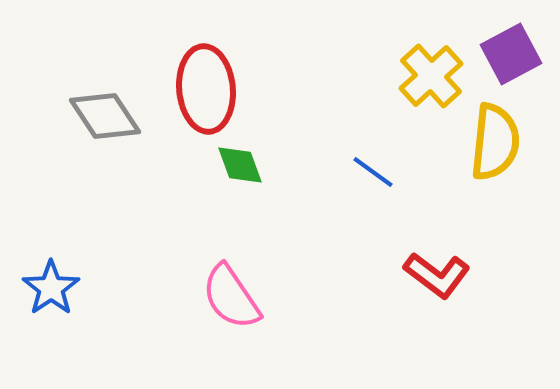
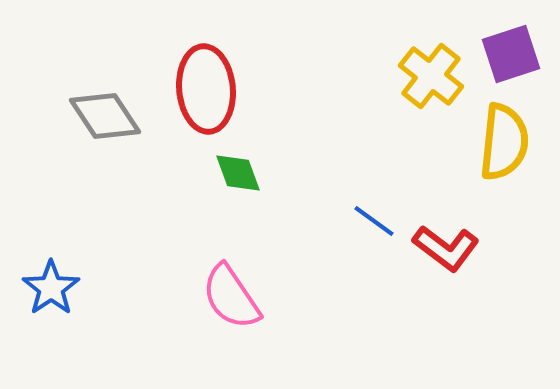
purple square: rotated 10 degrees clockwise
yellow cross: rotated 10 degrees counterclockwise
yellow semicircle: moved 9 px right
green diamond: moved 2 px left, 8 px down
blue line: moved 1 px right, 49 px down
red L-shape: moved 9 px right, 27 px up
